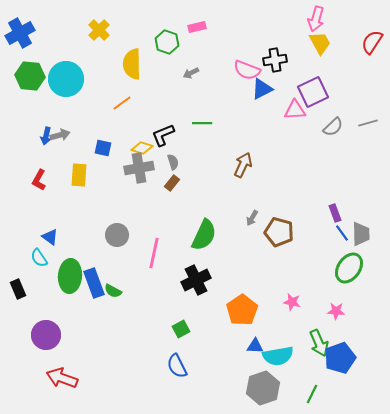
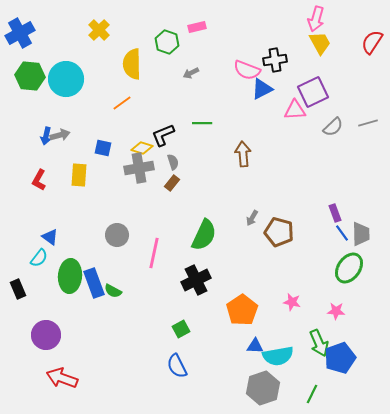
brown arrow at (243, 165): moved 11 px up; rotated 30 degrees counterclockwise
cyan semicircle at (39, 258): rotated 108 degrees counterclockwise
